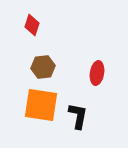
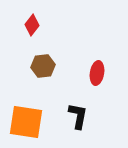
red diamond: rotated 20 degrees clockwise
brown hexagon: moved 1 px up
orange square: moved 15 px left, 17 px down
